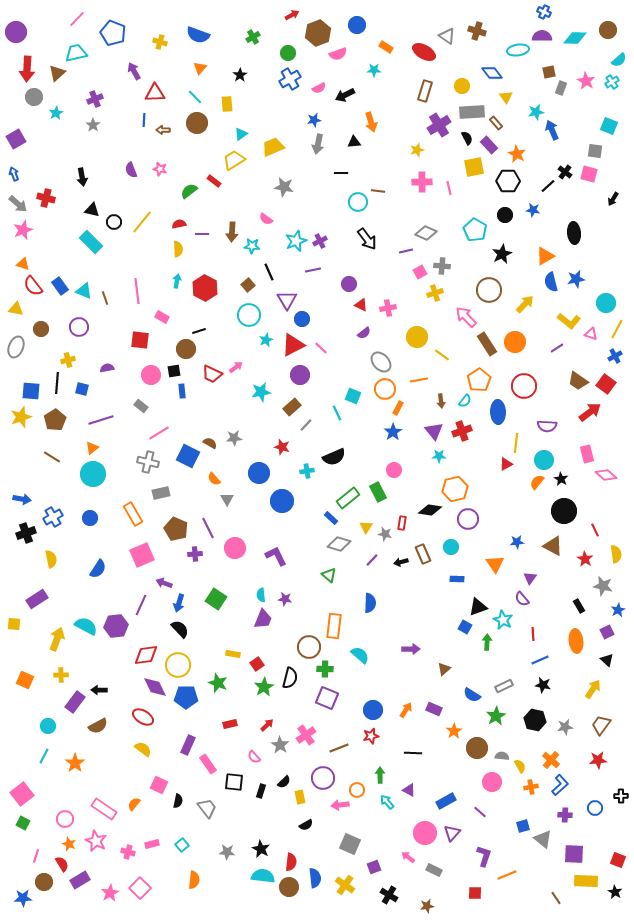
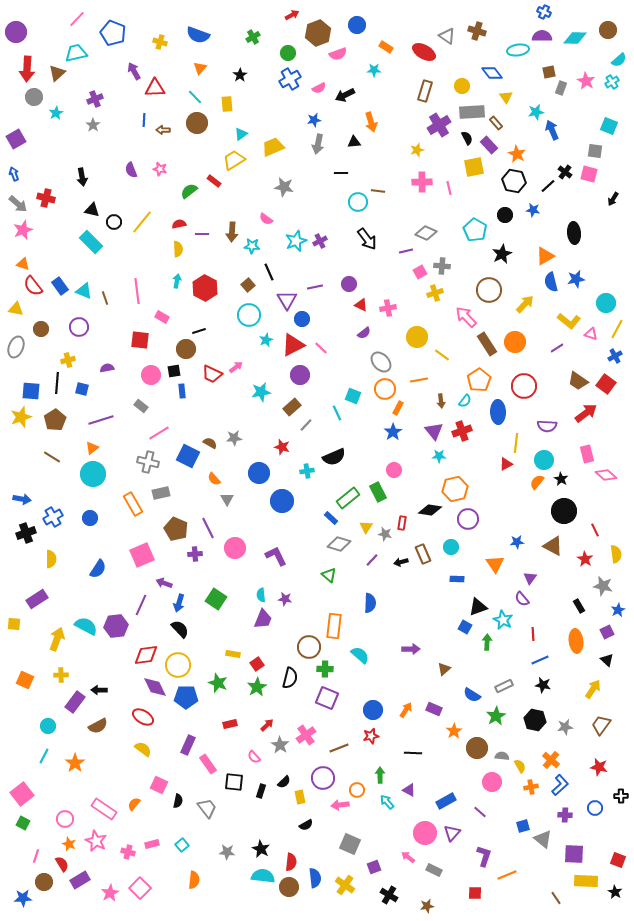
red triangle at (155, 93): moved 5 px up
black hexagon at (508, 181): moved 6 px right; rotated 10 degrees clockwise
purple line at (313, 270): moved 2 px right, 17 px down
red arrow at (590, 412): moved 4 px left, 1 px down
orange rectangle at (133, 514): moved 10 px up
yellow semicircle at (51, 559): rotated 12 degrees clockwise
green star at (264, 687): moved 7 px left
red star at (598, 760): moved 1 px right, 7 px down; rotated 18 degrees clockwise
